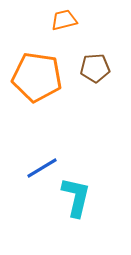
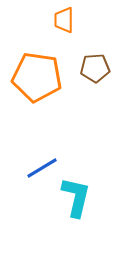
orange trapezoid: rotated 76 degrees counterclockwise
